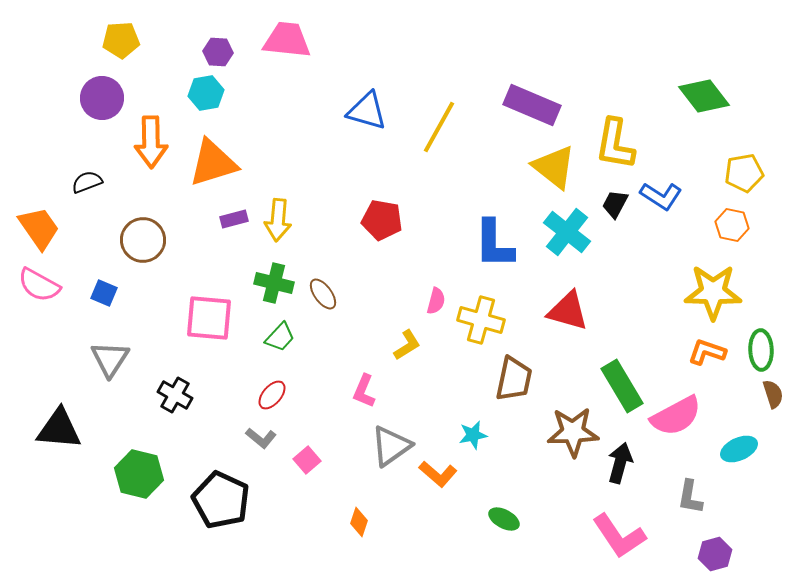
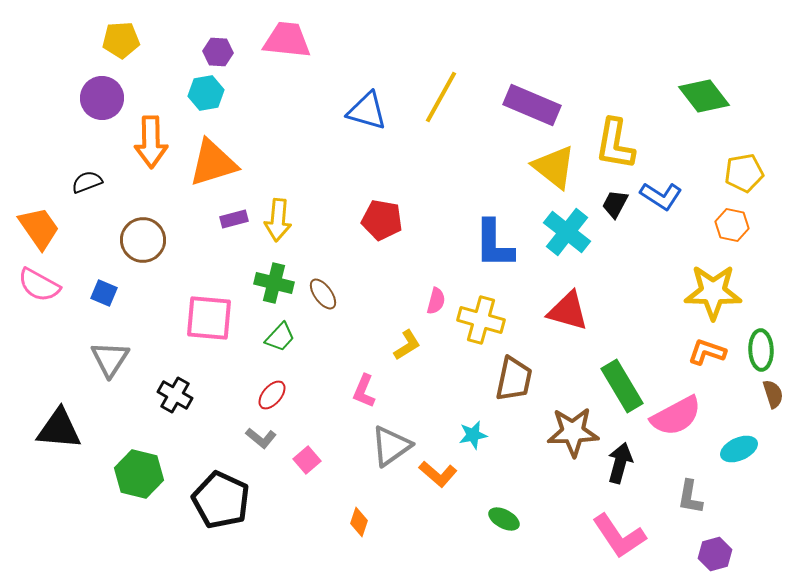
yellow line at (439, 127): moved 2 px right, 30 px up
